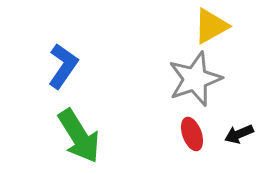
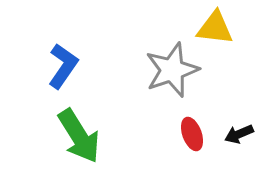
yellow triangle: moved 4 px right, 2 px down; rotated 36 degrees clockwise
gray star: moved 23 px left, 9 px up
